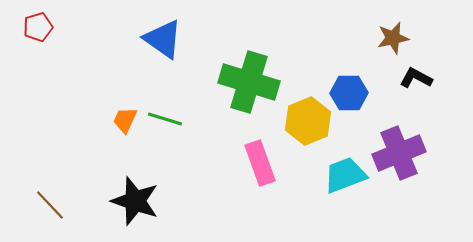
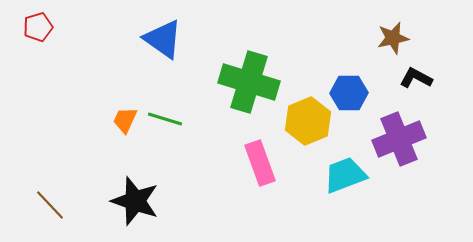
purple cross: moved 14 px up
